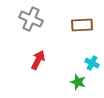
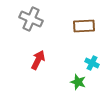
brown rectangle: moved 2 px right, 1 px down
